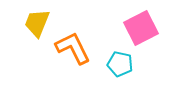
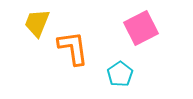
orange L-shape: rotated 18 degrees clockwise
cyan pentagon: moved 10 px down; rotated 25 degrees clockwise
